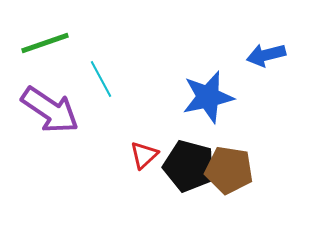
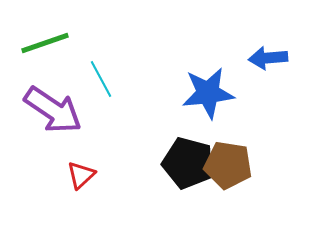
blue arrow: moved 2 px right, 3 px down; rotated 9 degrees clockwise
blue star: moved 4 px up; rotated 6 degrees clockwise
purple arrow: moved 3 px right
red triangle: moved 63 px left, 20 px down
black pentagon: moved 1 px left, 3 px up
brown pentagon: moved 1 px left, 5 px up
